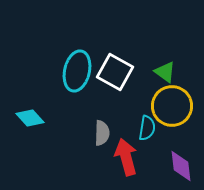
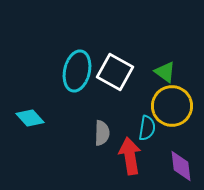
red arrow: moved 4 px right, 1 px up; rotated 6 degrees clockwise
